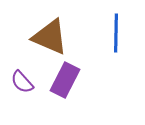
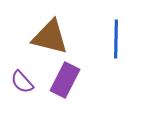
blue line: moved 6 px down
brown triangle: rotated 9 degrees counterclockwise
